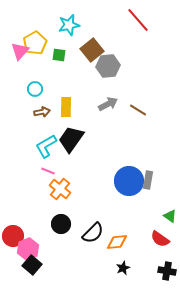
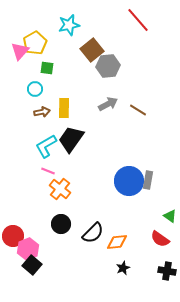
green square: moved 12 px left, 13 px down
yellow rectangle: moved 2 px left, 1 px down
